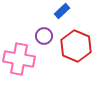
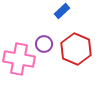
purple circle: moved 8 px down
red hexagon: moved 3 px down
